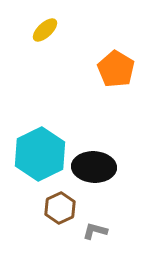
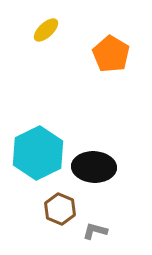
yellow ellipse: moved 1 px right
orange pentagon: moved 5 px left, 15 px up
cyan hexagon: moved 2 px left, 1 px up
brown hexagon: moved 1 px down; rotated 12 degrees counterclockwise
